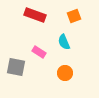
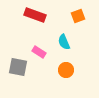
orange square: moved 4 px right
gray square: moved 2 px right
orange circle: moved 1 px right, 3 px up
